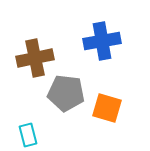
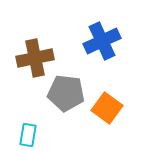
blue cross: rotated 15 degrees counterclockwise
orange square: rotated 20 degrees clockwise
cyan rectangle: rotated 25 degrees clockwise
